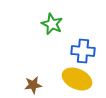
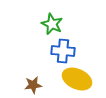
blue cross: moved 20 px left
